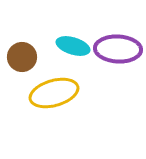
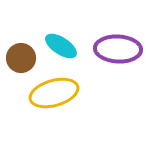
cyan ellipse: moved 12 px left; rotated 16 degrees clockwise
brown circle: moved 1 px left, 1 px down
